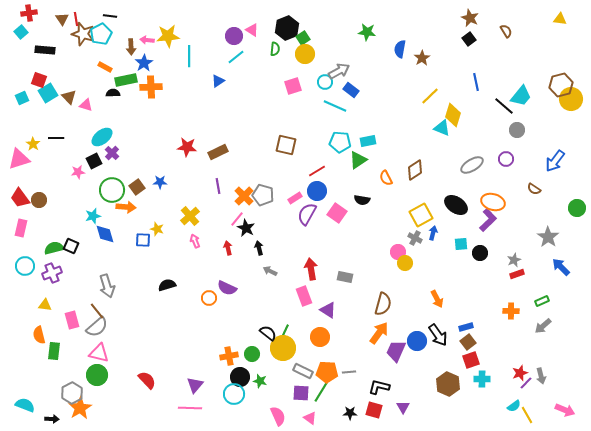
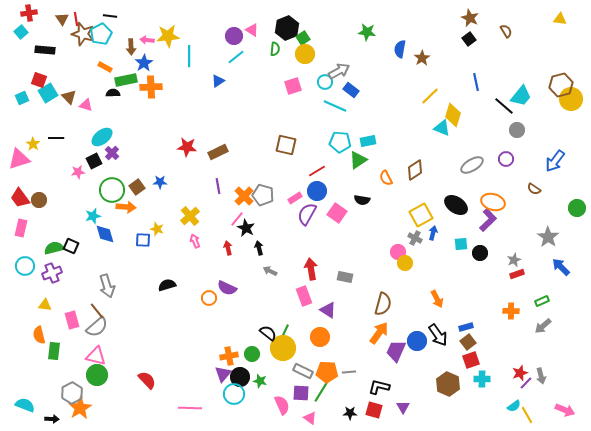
pink triangle at (99, 353): moved 3 px left, 3 px down
purple triangle at (195, 385): moved 28 px right, 11 px up
pink semicircle at (278, 416): moved 4 px right, 11 px up
